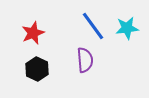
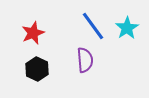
cyan star: rotated 25 degrees counterclockwise
